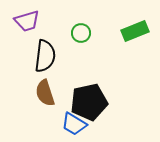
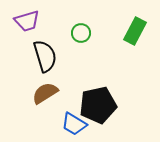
green rectangle: rotated 40 degrees counterclockwise
black semicircle: rotated 24 degrees counterclockwise
brown semicircle: rotated 76 degrees clockwise
black pentagon: moved 9 px right, 3 px down
